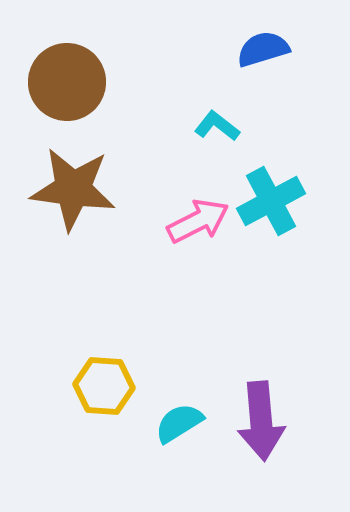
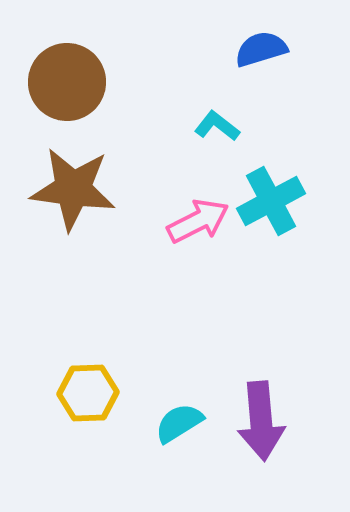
blue semicircle: moved 2 px left
yellow hexagon: moved 16 px left, 7 px down; rotated 6 degrees counterclockwise
